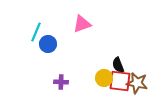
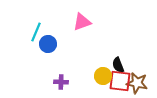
pink triangle: moved 2 px up
yellow circle: moved 1 px left, 2 px up
